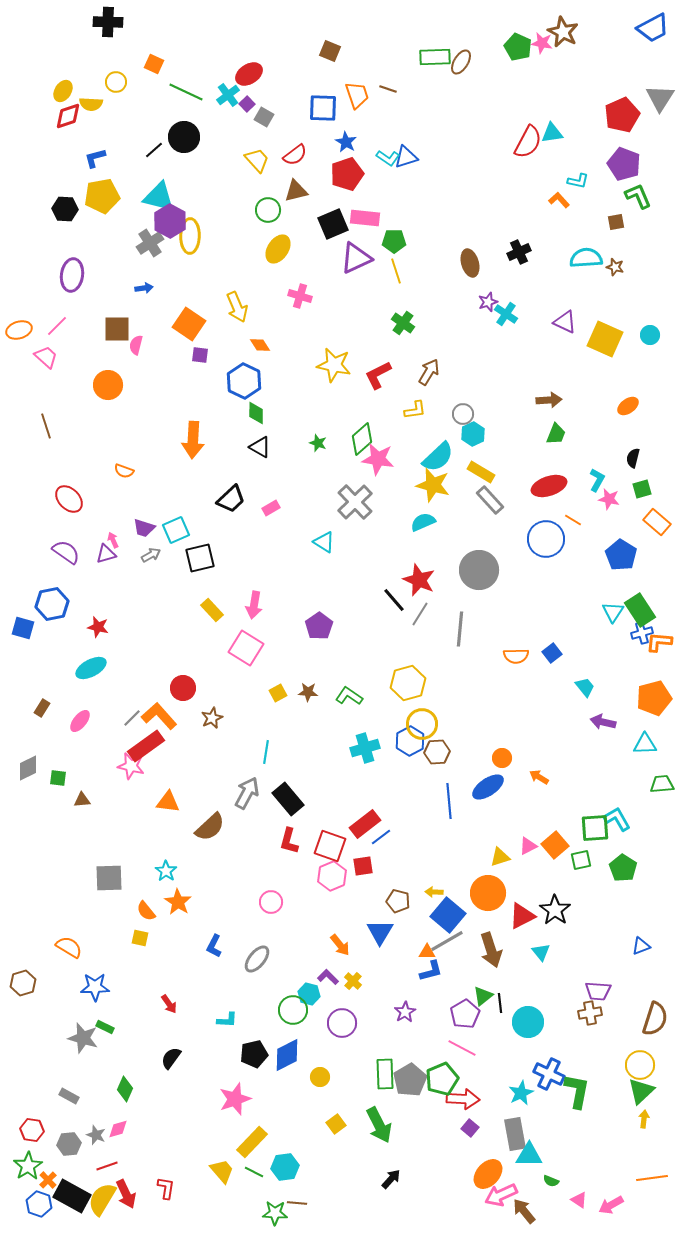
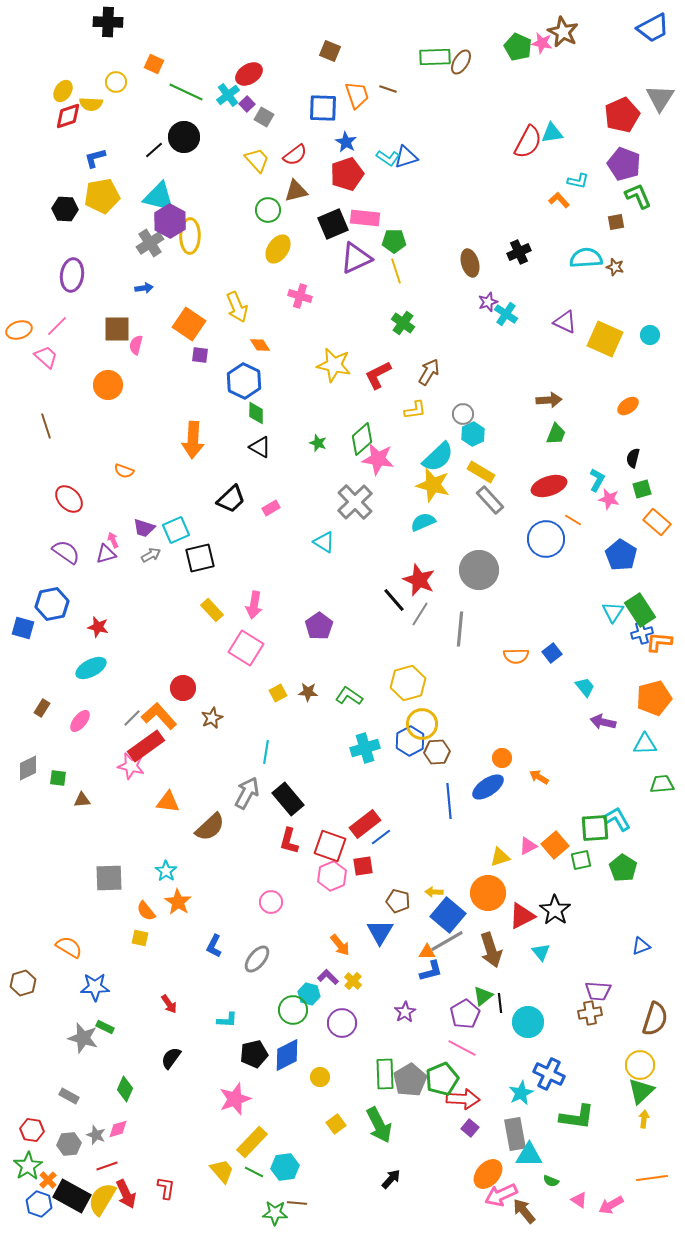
green L-shape at (577, 1091): moved 26 px down; rotated 87 degrees clockwise
